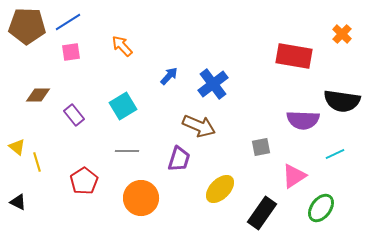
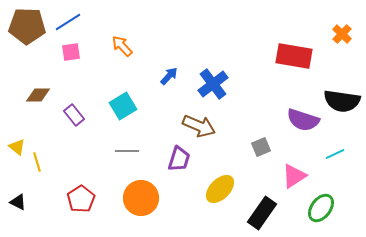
purple semicircle: rotated 16 degrees clockwise
gray square: rotated 12 degrees counterclockwise
red pentagon: moved 3 px left, 18 px down
